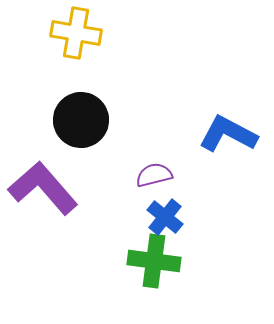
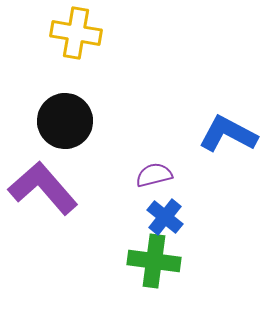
black circle: moved 16 px left, 1 px down
